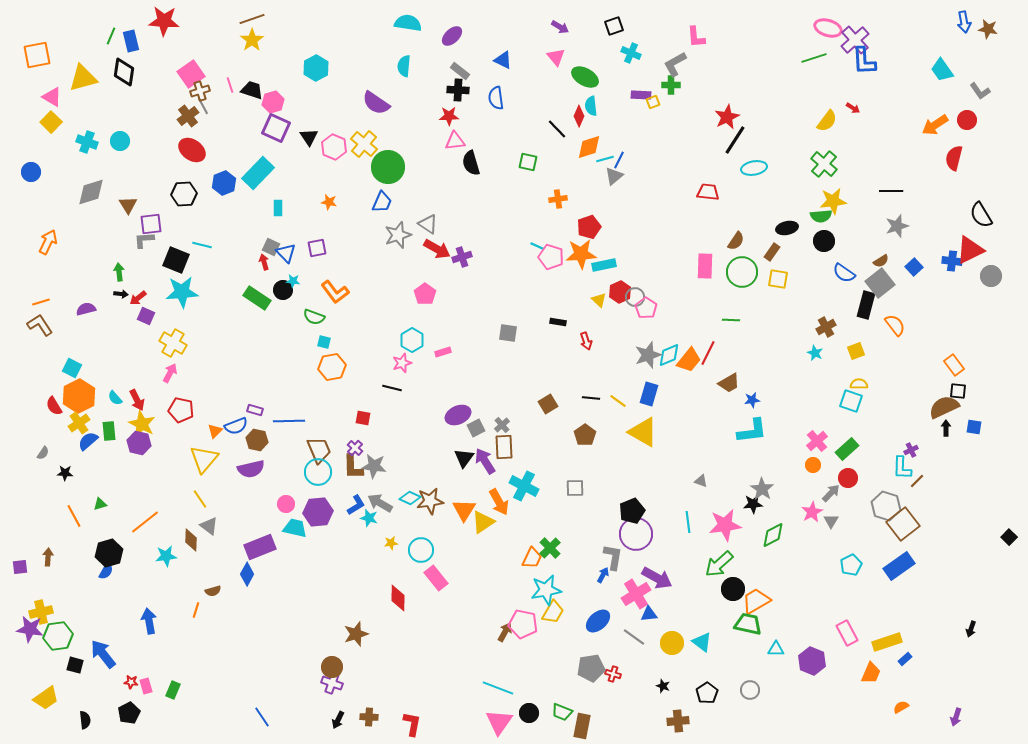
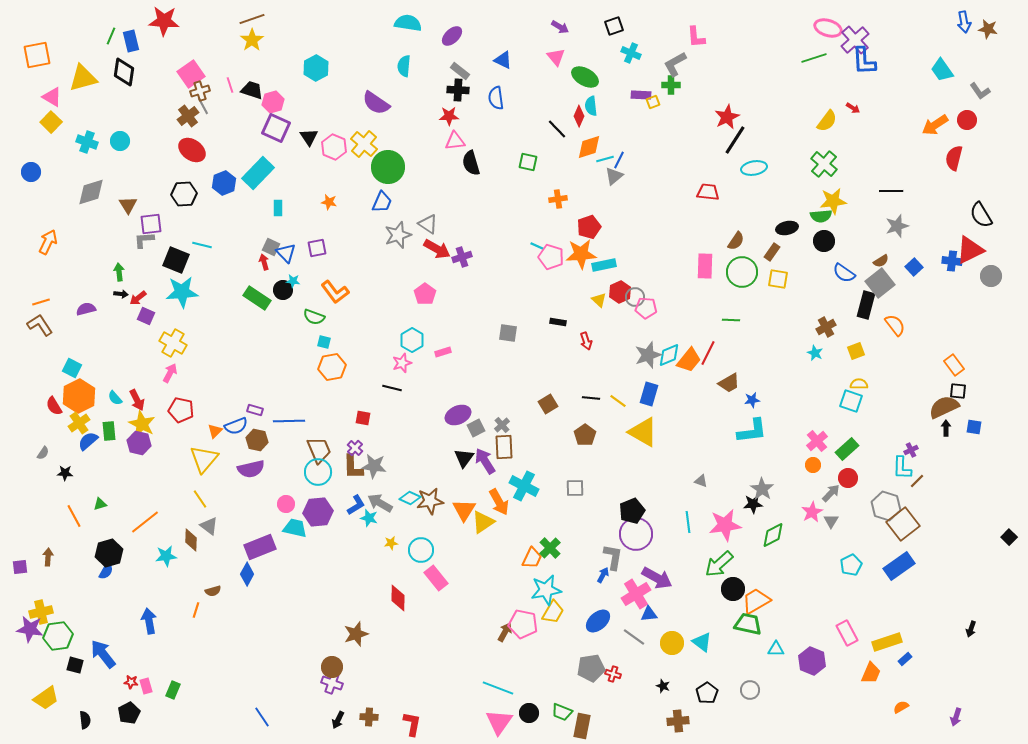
pink pentagon at (646, 308): rotated 30 degrees counterclockwise
